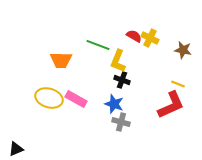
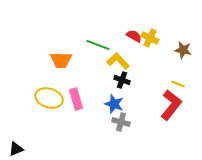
yellow L-shape: rotated 115 degrees clockwise
pink rectangle: rotated 45 degrees clockwise
red L-shape: rotated 28 degrees counterclockwise
